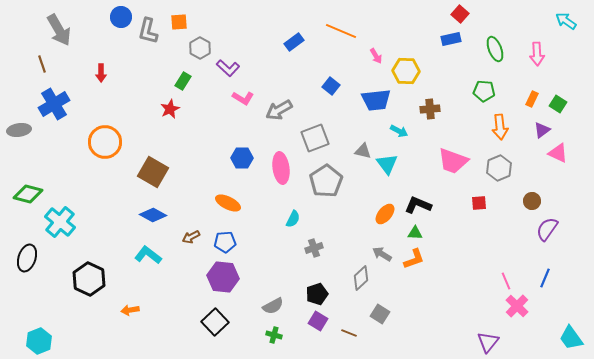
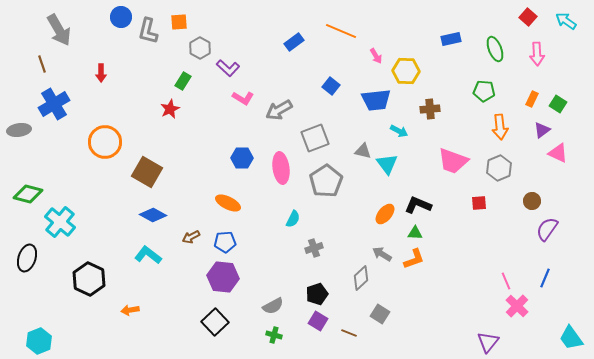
red square at (460, 14): moved 68 px right, 3 px down
brown square at (153, 172): moved 6 px left
